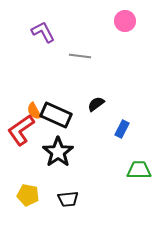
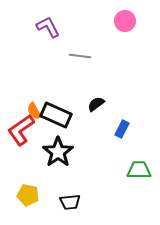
purple L-shape: moved 5 px right, 5 px up
black trapezoid: moved 2 px right, 3 px down
